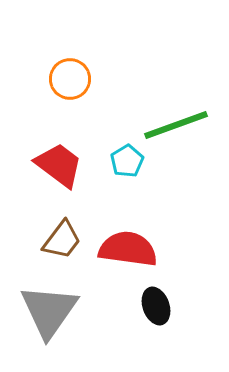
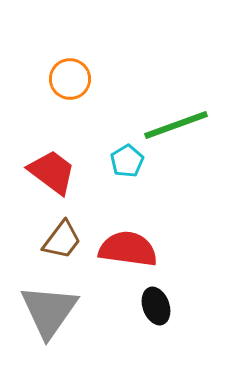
red trapezoid: moved 7 px left, 7 px down
